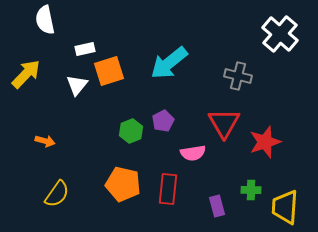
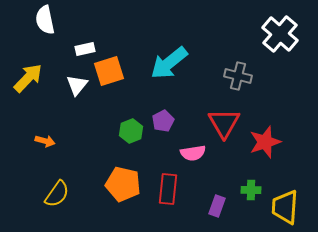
yellow arrow: moved 2 px right, 4 px down
purple rectangle: rotated 35 degrees clockwise
